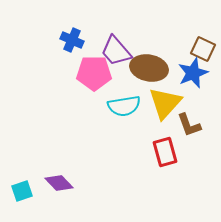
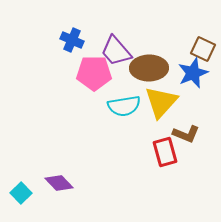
brown ellipse: rotated 12 degrees counterclockwise
yellow triangle: moved 4 px left, 1 px up
brown L-shape: moved 3 px left, 9 px down; rotated 48 degrees counterclockwise
cyan square: moved 1 px left, 2 px down; rotated 25 degrees counterclockwise
